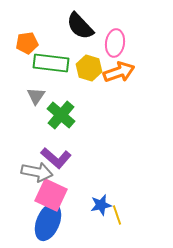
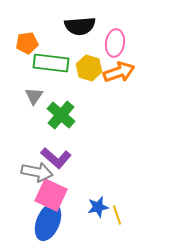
black semicircle: rotated 52 degrees counterclockwise
gray triangle: moved 2 px left
blue star: moved 3 px left, 2 px down
